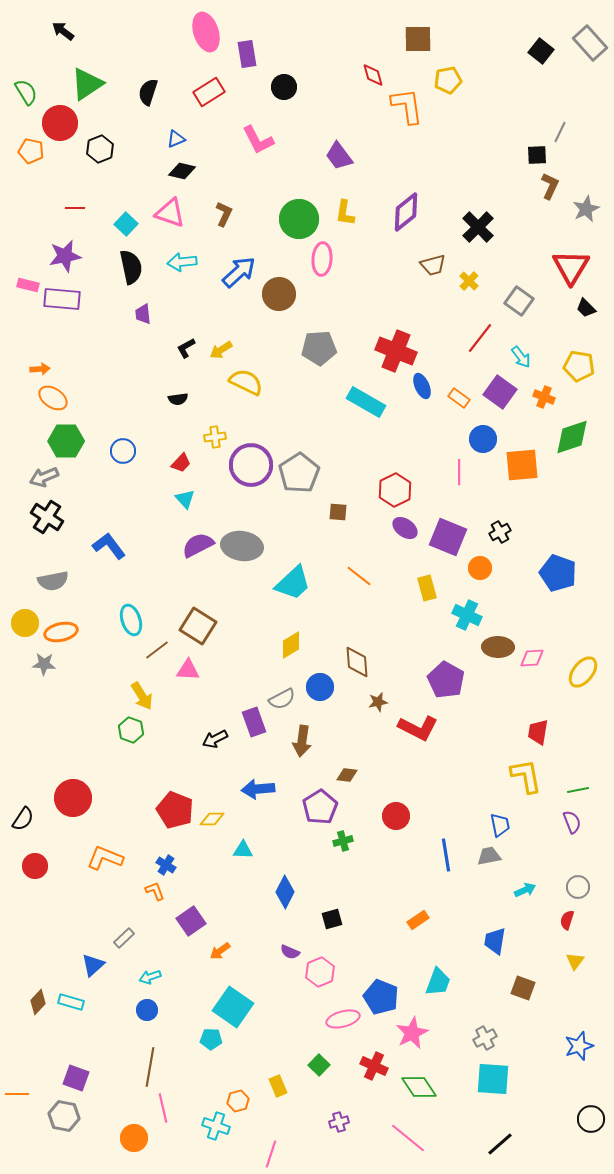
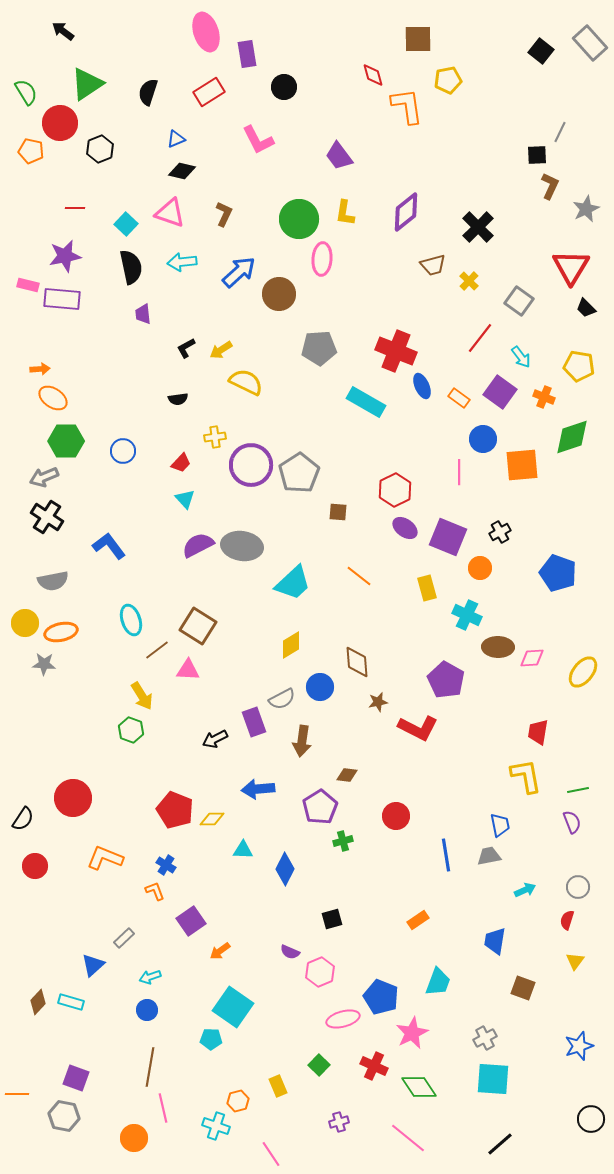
blue diamond at (285, 892): moved 23 px up
pink line at (271, 1154): rotated 52 degrees counterclockwise
